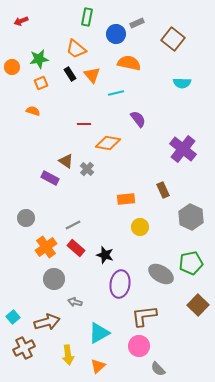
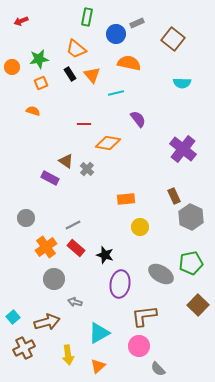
brown rectangle at (163, 190): moved 11 px right, 6 px down
